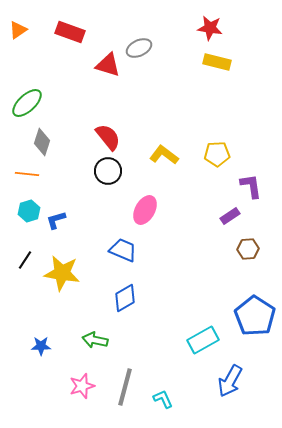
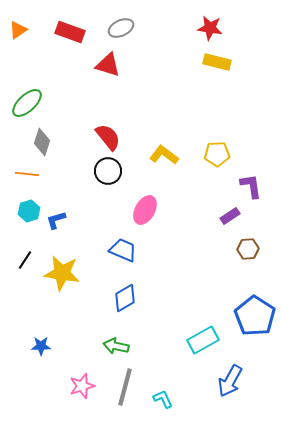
gray ellipse: moved 18 px left, 20 px up
green arrow: moved 21 px right, 6 px down
